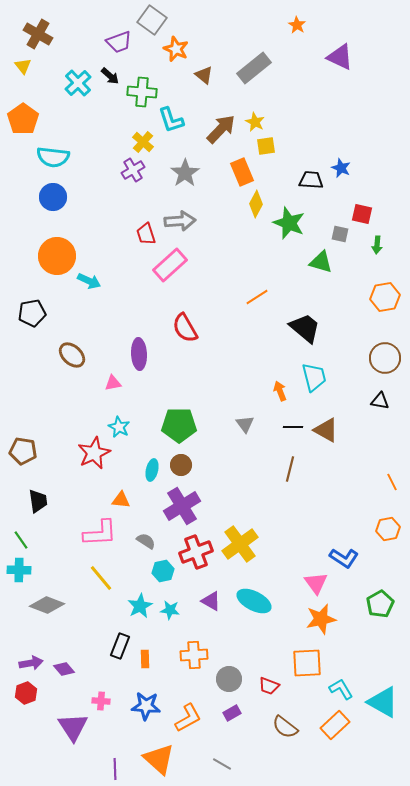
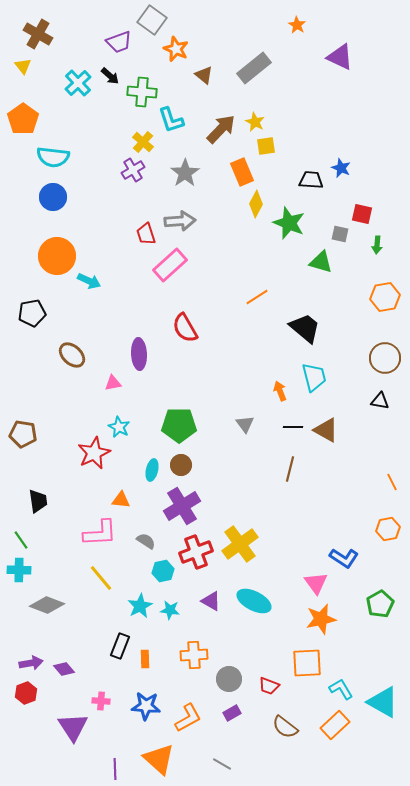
brown pentagon at (23, 451): moved 17 px up
